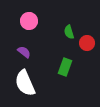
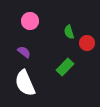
pink circle: moved 1 px right
green rectangle: rotated 24 degrees clockwise
